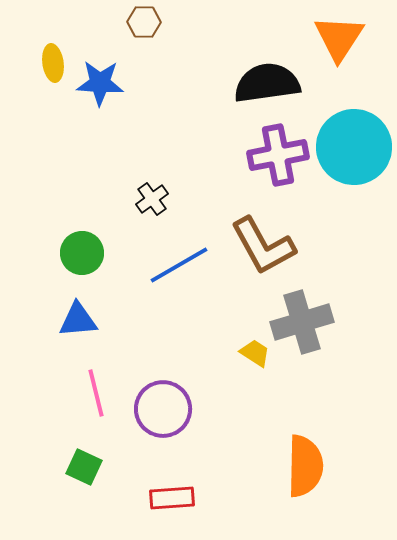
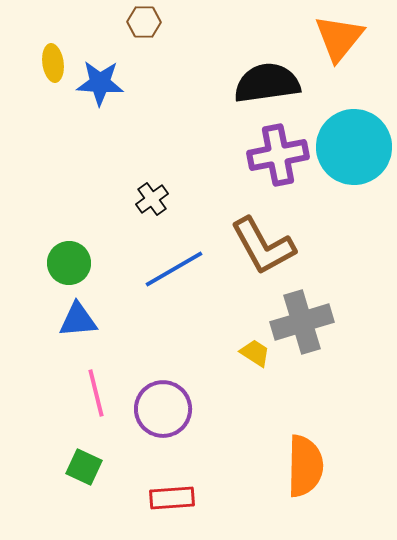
orange triangle: rotated 6 degrees clockwise
green circle: moved 13 px left, 10 px down
blue line: moved 5 px left, 4 px down
